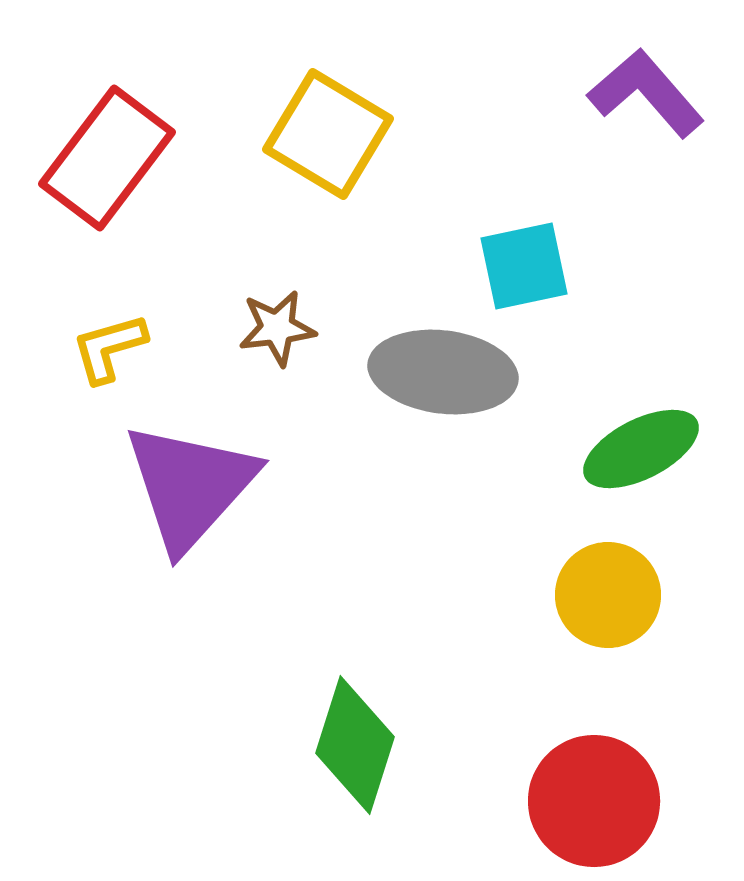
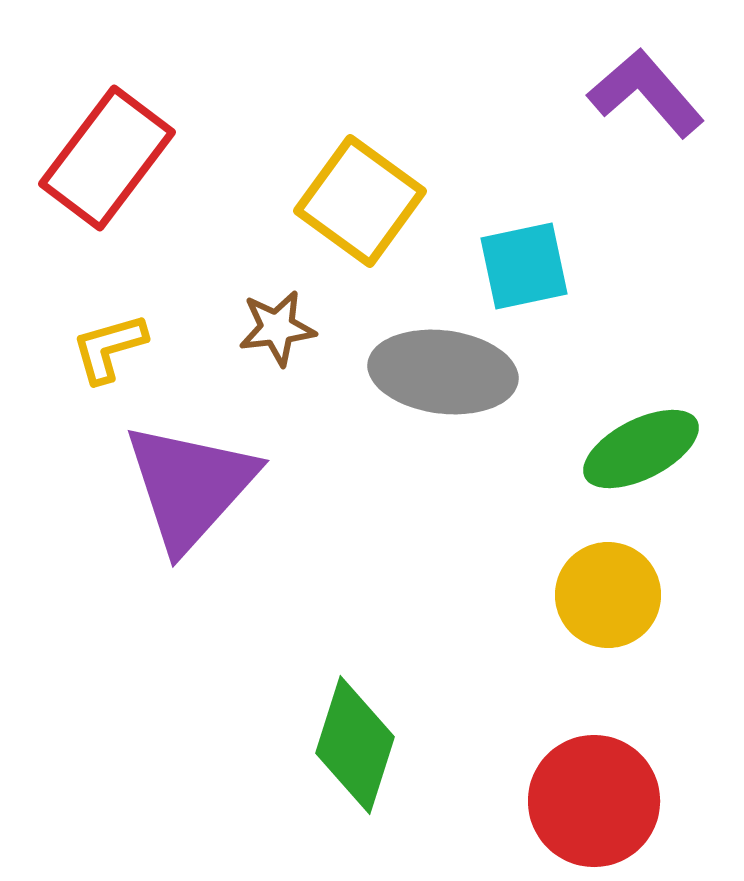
yellow square: moved 32 px right, 67 px down; rotated 5 degrees clockwise
